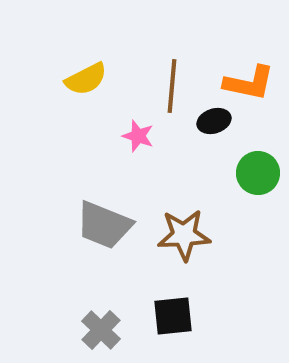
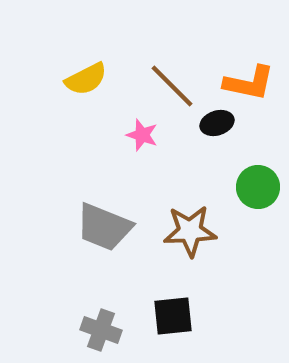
brown line: rotated 50 degrees counterclockwise
black ellipse: moved 3 px right, 2 px down
pink star: moved 4 px right, 1 px up
green circle: moved 14 px down
gray trapezoid: moved 2 px down
brown star: moved 6 px right, 4 px up
gray cross: rotated 24 degrees counterclockwise
